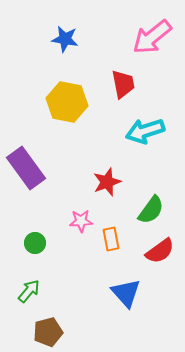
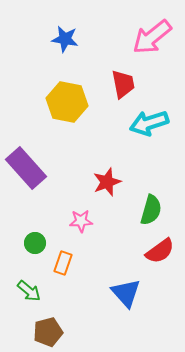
cyan arrow: moved 4 px right, 8 px up
purple rectangle: rotated 6 degrees counterclockwise
green semicircle: rotated 20 degrees counterclockwise
orange rectangle: moved 48 px left, 24 px down; rotated 30 degrees clockwise
green arrow: rotated 90 degrees clockwise
